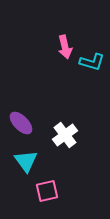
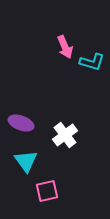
pink arrow: rotated 10 degrees counterclockwise
purple ellipse: rotated 25 degrees counterclockwise
